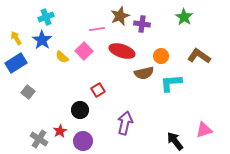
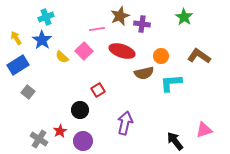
blue rectangle: moved 2 px right, 2 px down
